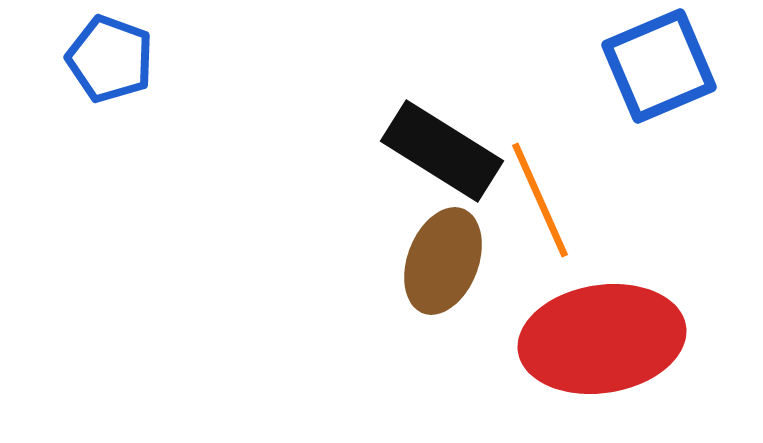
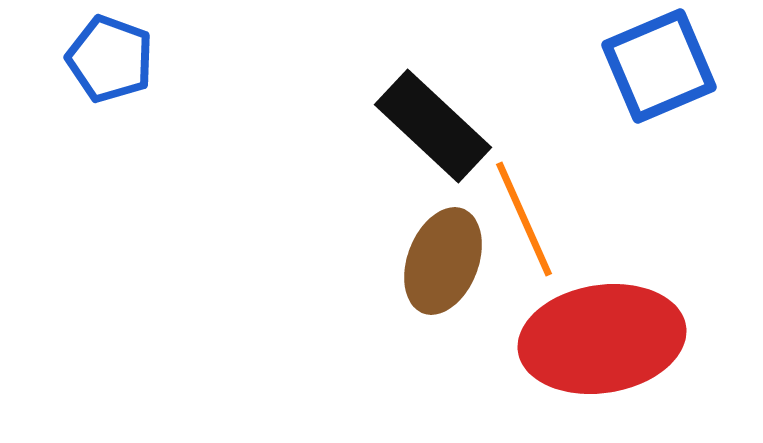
black rectangle: moved 9 px left, 25 px up; rotated 11 degrees clockwise
orange line: moved 16 px left, 19 px down
